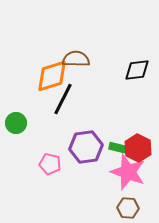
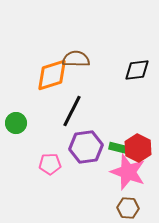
orange diamond: moved 1 px up
black line: moved 9 px right, 12 px down
pink pentagon: rotated 15 degrees counterclockwise
